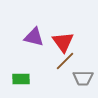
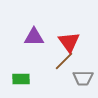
purple triangle: rotated 15 degrees counterclockwise
red triangle: moved 6 px right
brown line: moved 1 px left
